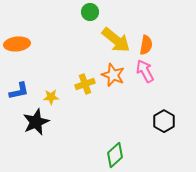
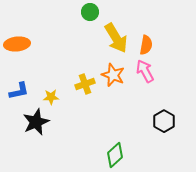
yellow arrow: moved 2 px up; rotated 20 degrees clockwise
